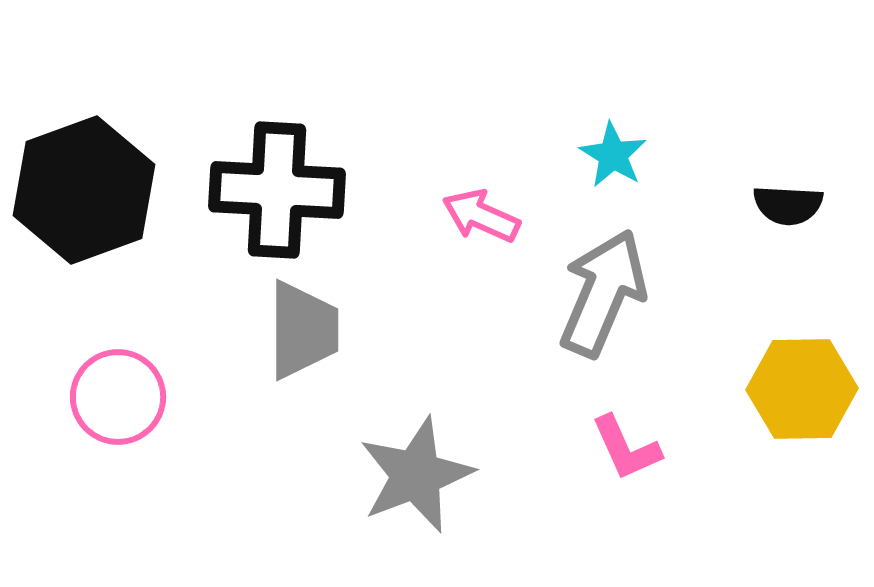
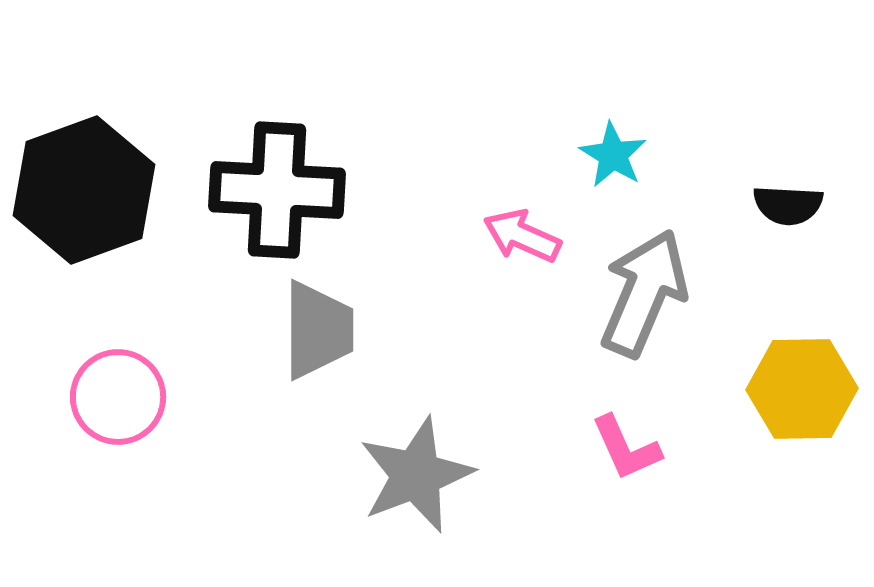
pink arrow: moved 41 px right, 20 px down
gray arrow: moved 41 px right
gray trapezoid: moved 15 px right
